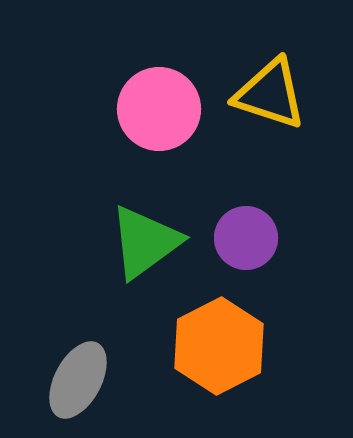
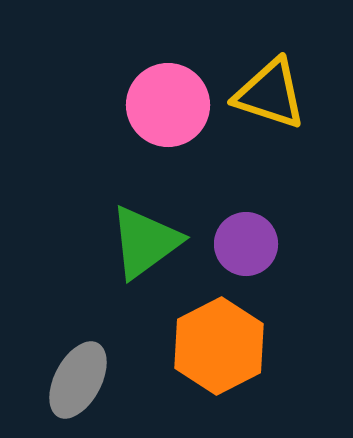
pink circle: moved 9 px right, 4 px up
purple circle: moved 6 px down
